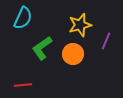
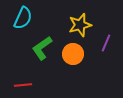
purple line: moved 2 px down
